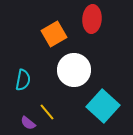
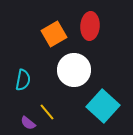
red ellipse: moved 2 px left, 7 px down
